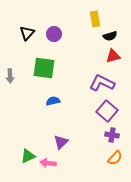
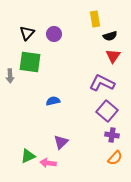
red triangle: rotated 42 degrees counterclockwise
green square: moved 14 px left, 6 px up
